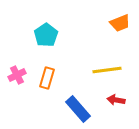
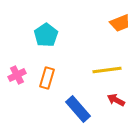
red arrow: rotated 18 degrees clockwise
